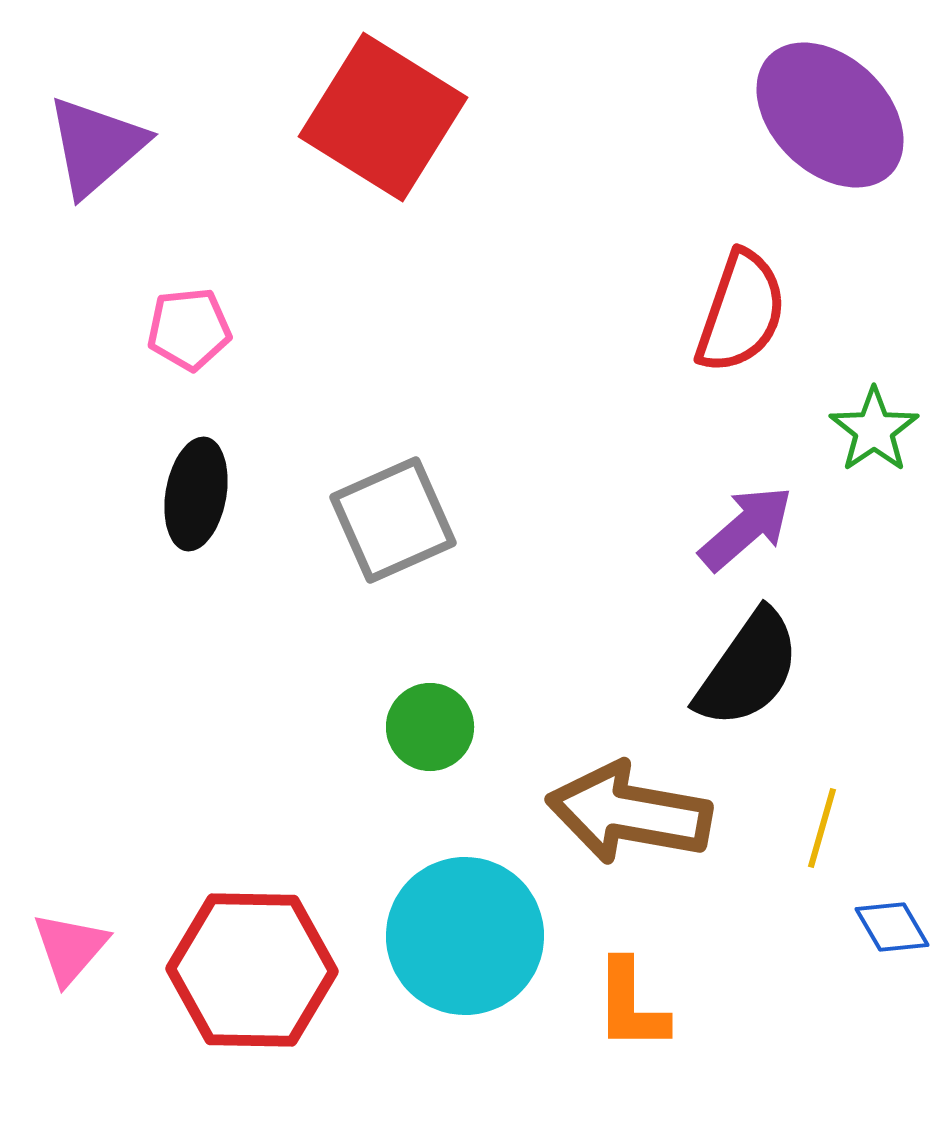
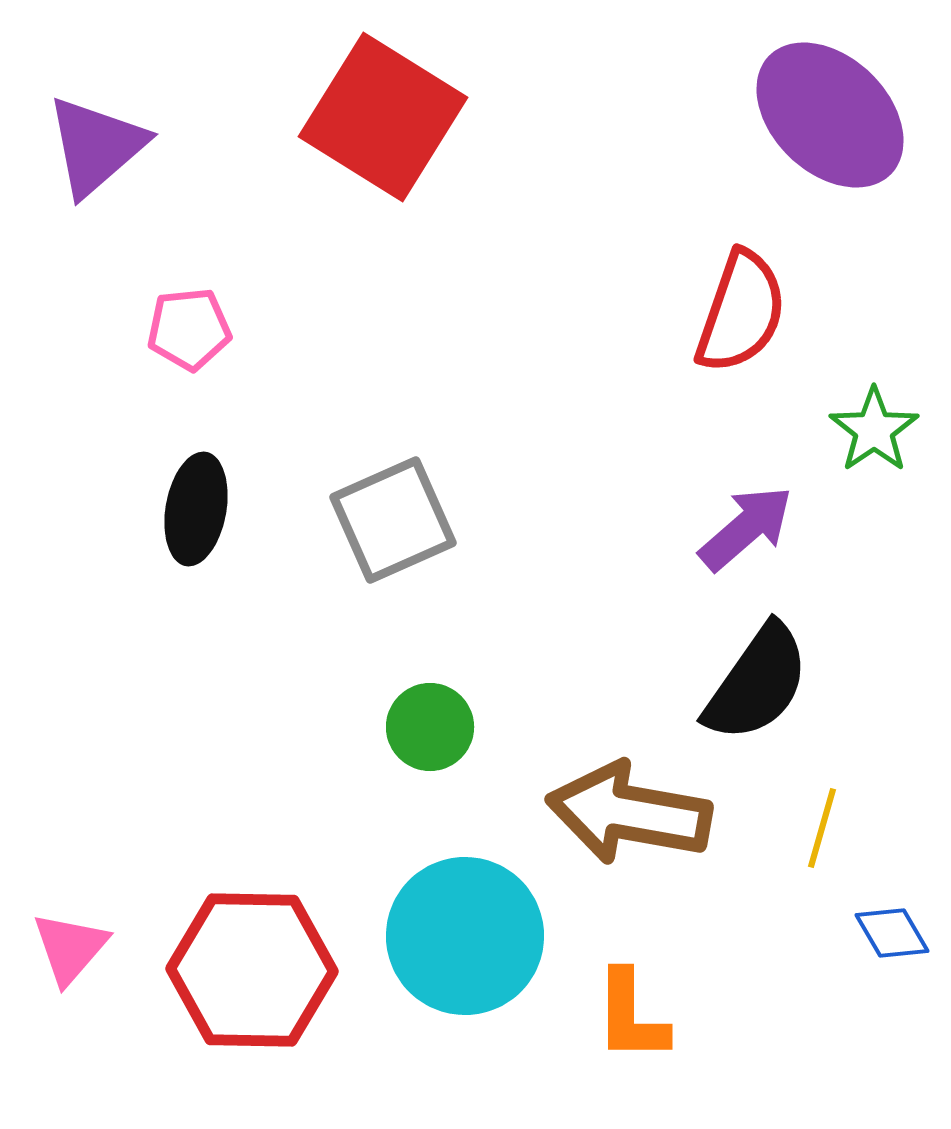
black ellipse: moved 15 px down
black semicircle: moved 9 px right, 14 px down
blue diamond: moved 6 px down
orange L-shape: moved 11 px down
